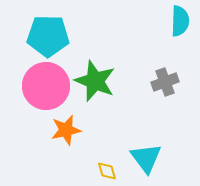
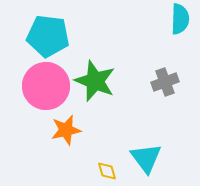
cyan semicircle: moved 2 px up
cyan pentagon: rotated 6 degrees clockwise
